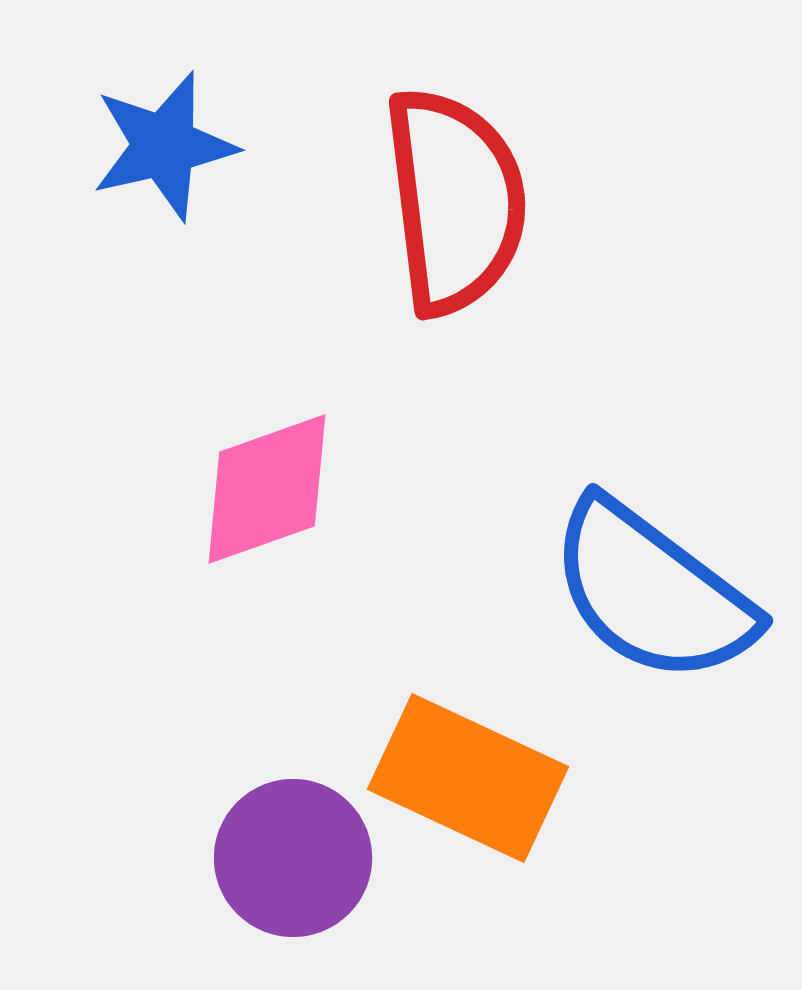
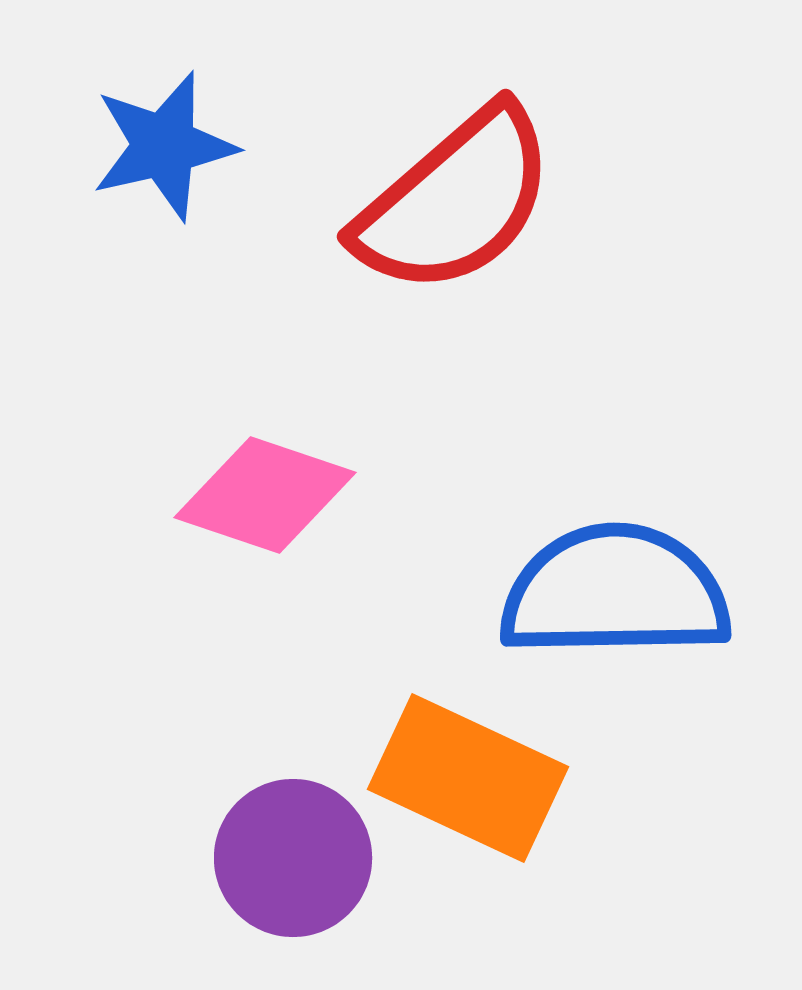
red semicircle: rotated 56 degrees clockwise
pink diamond: moved 2 px left, 6 px down; rotated 38 degrees clockwise
blue semicircle: moved 37 px left; rotated 142 degrees clockwise
